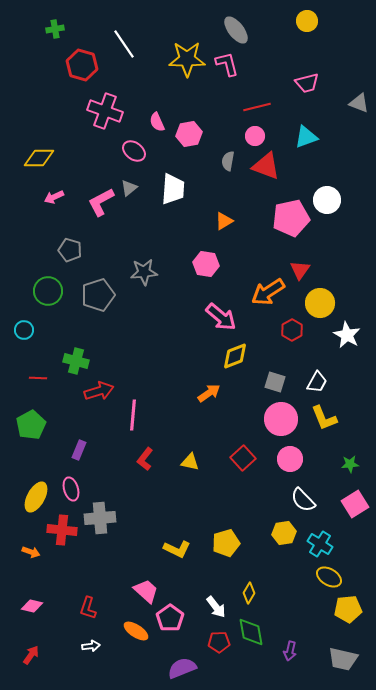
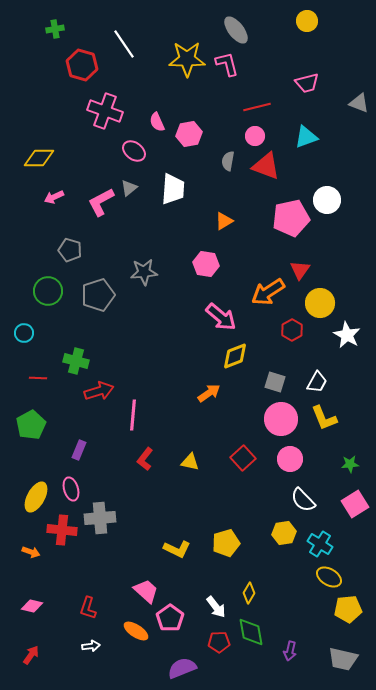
cyan circle at (24, 330): moved 3 px down
